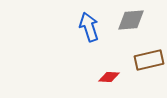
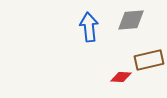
blue arrow: rotated 12 degrees clockwise
red diamond: moved 12 px right
